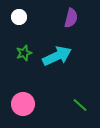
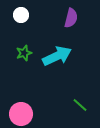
white circle: moved 2 px right, 2 px up
pink circle: moved 2 px left, 10 px down
